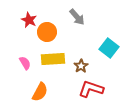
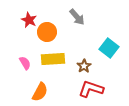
brown star: moved 3 px right
